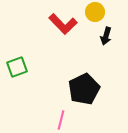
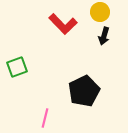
yellow circle: moved 5 px right
black arrow: moved 2 px left
black pentagon: moved 2 px down
pink line: moved 16 px left, 2 px up
